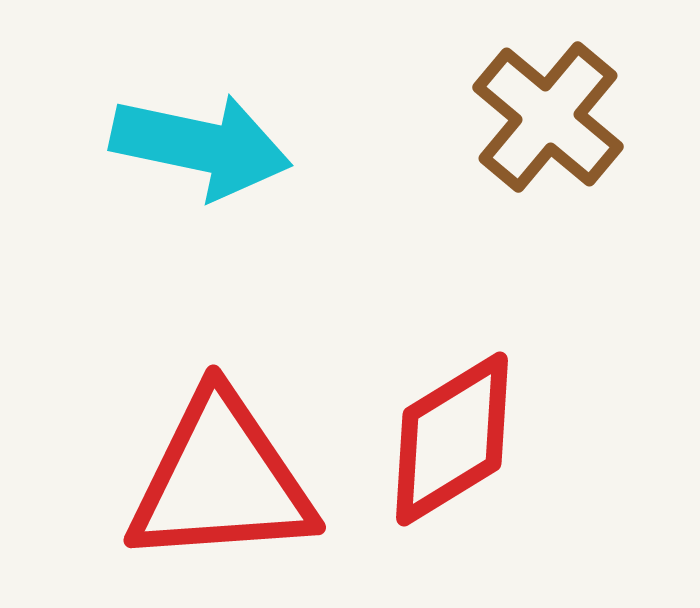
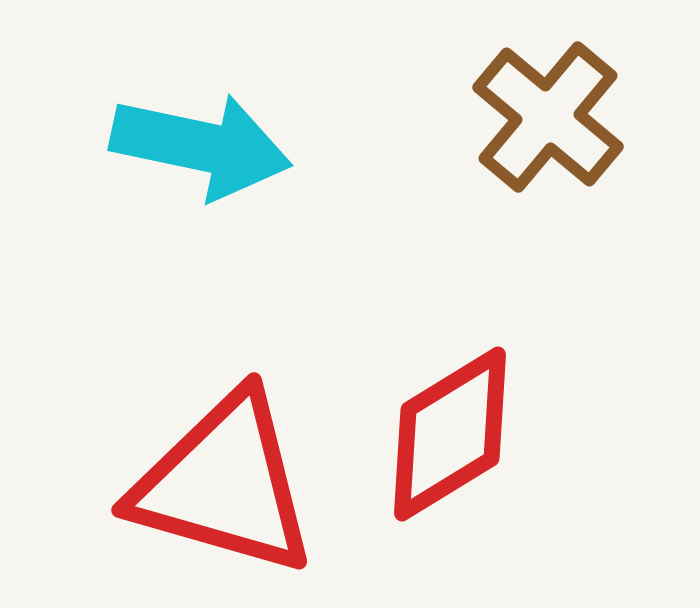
red diamond: moved 2 px left, 5 px up
red triangle: moved 3 px right, 4 px down; rotated 20 degrees clockwise
